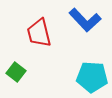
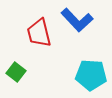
blue L-shape: moved 8 px left
cyan pentagon: moved 1 px left, 2 px up
